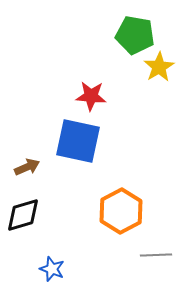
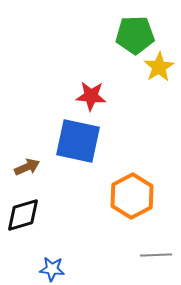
green pentagon: rotated 12 degrees counterclockwise
orange hexagon: moved 11 px right, 15 px up
blue star: rotated 15 degrees counterclockwise
